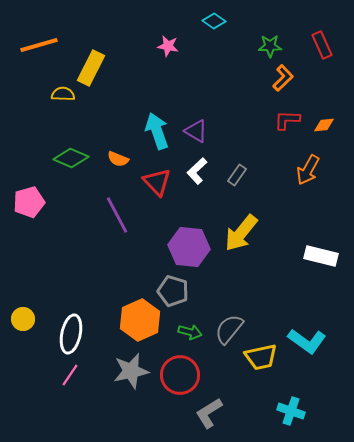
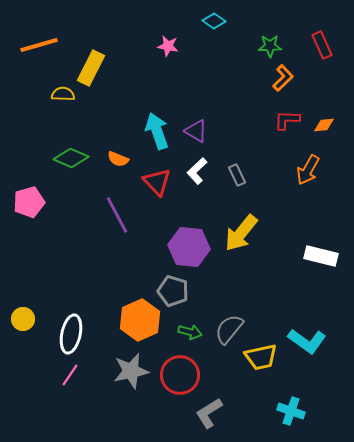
gray rectangle: rotated 60 degrees counterclockwise
